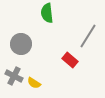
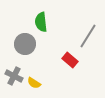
green semicircle: moved 6 px left, 9 px down
gray circle: moved 4 px right
